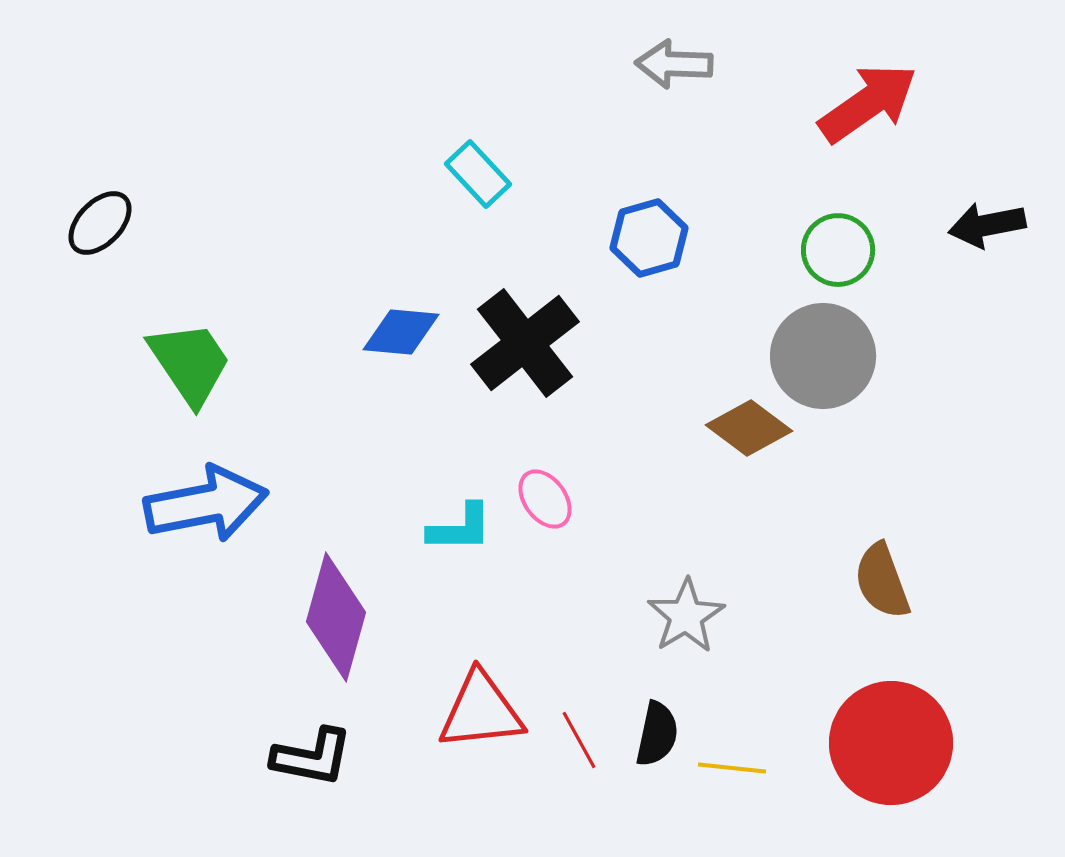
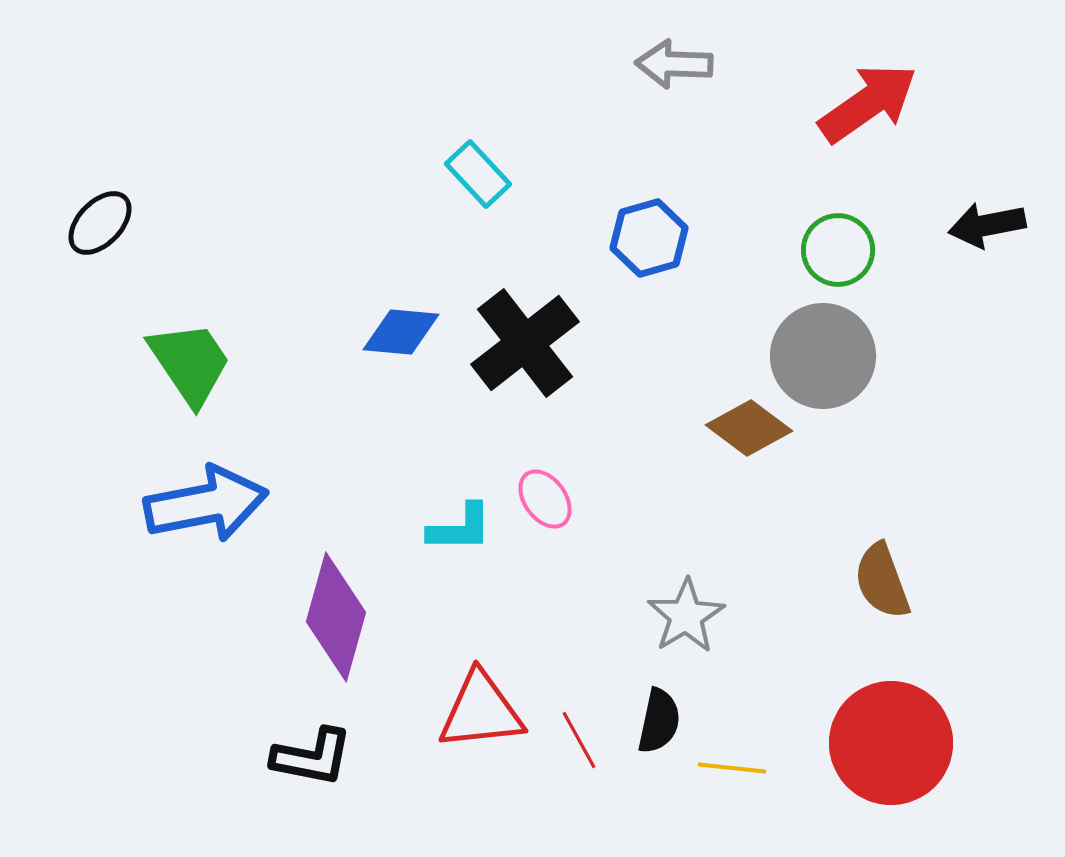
black semicircle: moved 2 px right, 13 px up
